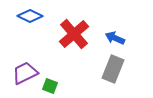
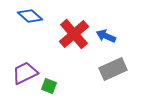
blue diamond: rotated 15 degrees clockwise
blue arrow: moved 9 px left, 2 px up
gray rectangle: rotated 44 degrees clockwise
green square: moved 1 px left
